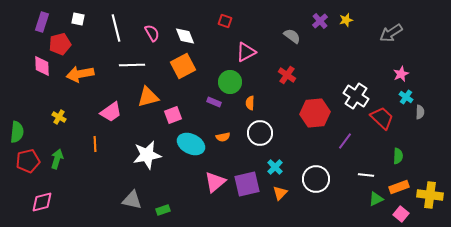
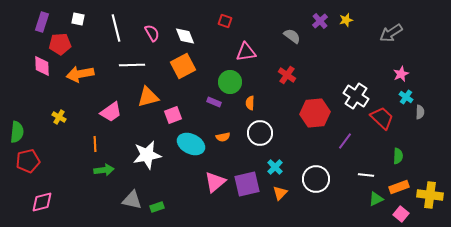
red pentagon at (60, 44): rotated 10 degrees clockwise
pink triangle at (246, 52): rotated 20 degrees clockwise
green arrow at (57, 159): moved 47 px right, 11 px down; rotated 66 degrees clockwise
green rectangle at (163, 210): moved 6 px left, 3 px up
